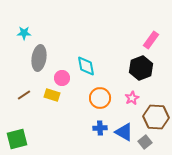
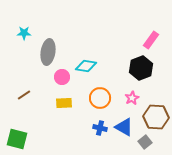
gray ellipse: moved 9 px right, 6 px up
cyan diamond: rotated 70 degrees counterclockwise
pink circle: moved 1 px up
yellow rectangle: moved 12 px right, 8 px down; rotated 21 degrees counterclockwise
blue cross: rotated 16 degrees clockwise
blue triangle: moved 5 px up
green square: rotated 30 degrees clockwise
